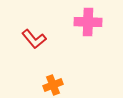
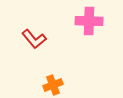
pink cross: moved 1 px right, 1 px up
